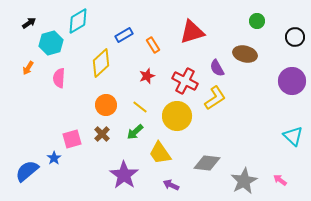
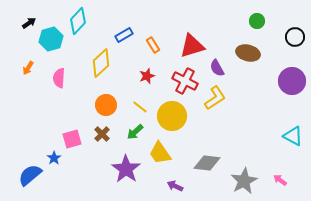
cyan diamond: rotated 16 degrees counterclockwise
red triangle: moved 14 px down
cyan hexagon: moved 4 px up
brown ellipse: moved 3 px right, 1 px up
yellow circle: moved 5 px left
cyan triangle: rotated 15 degrees counterclockwise
blue semicircle: moved 3 px right, 4 px down
purple star: moved 2 px right, 6 px up
purple arrow: moved 4 px right, 1 px down
